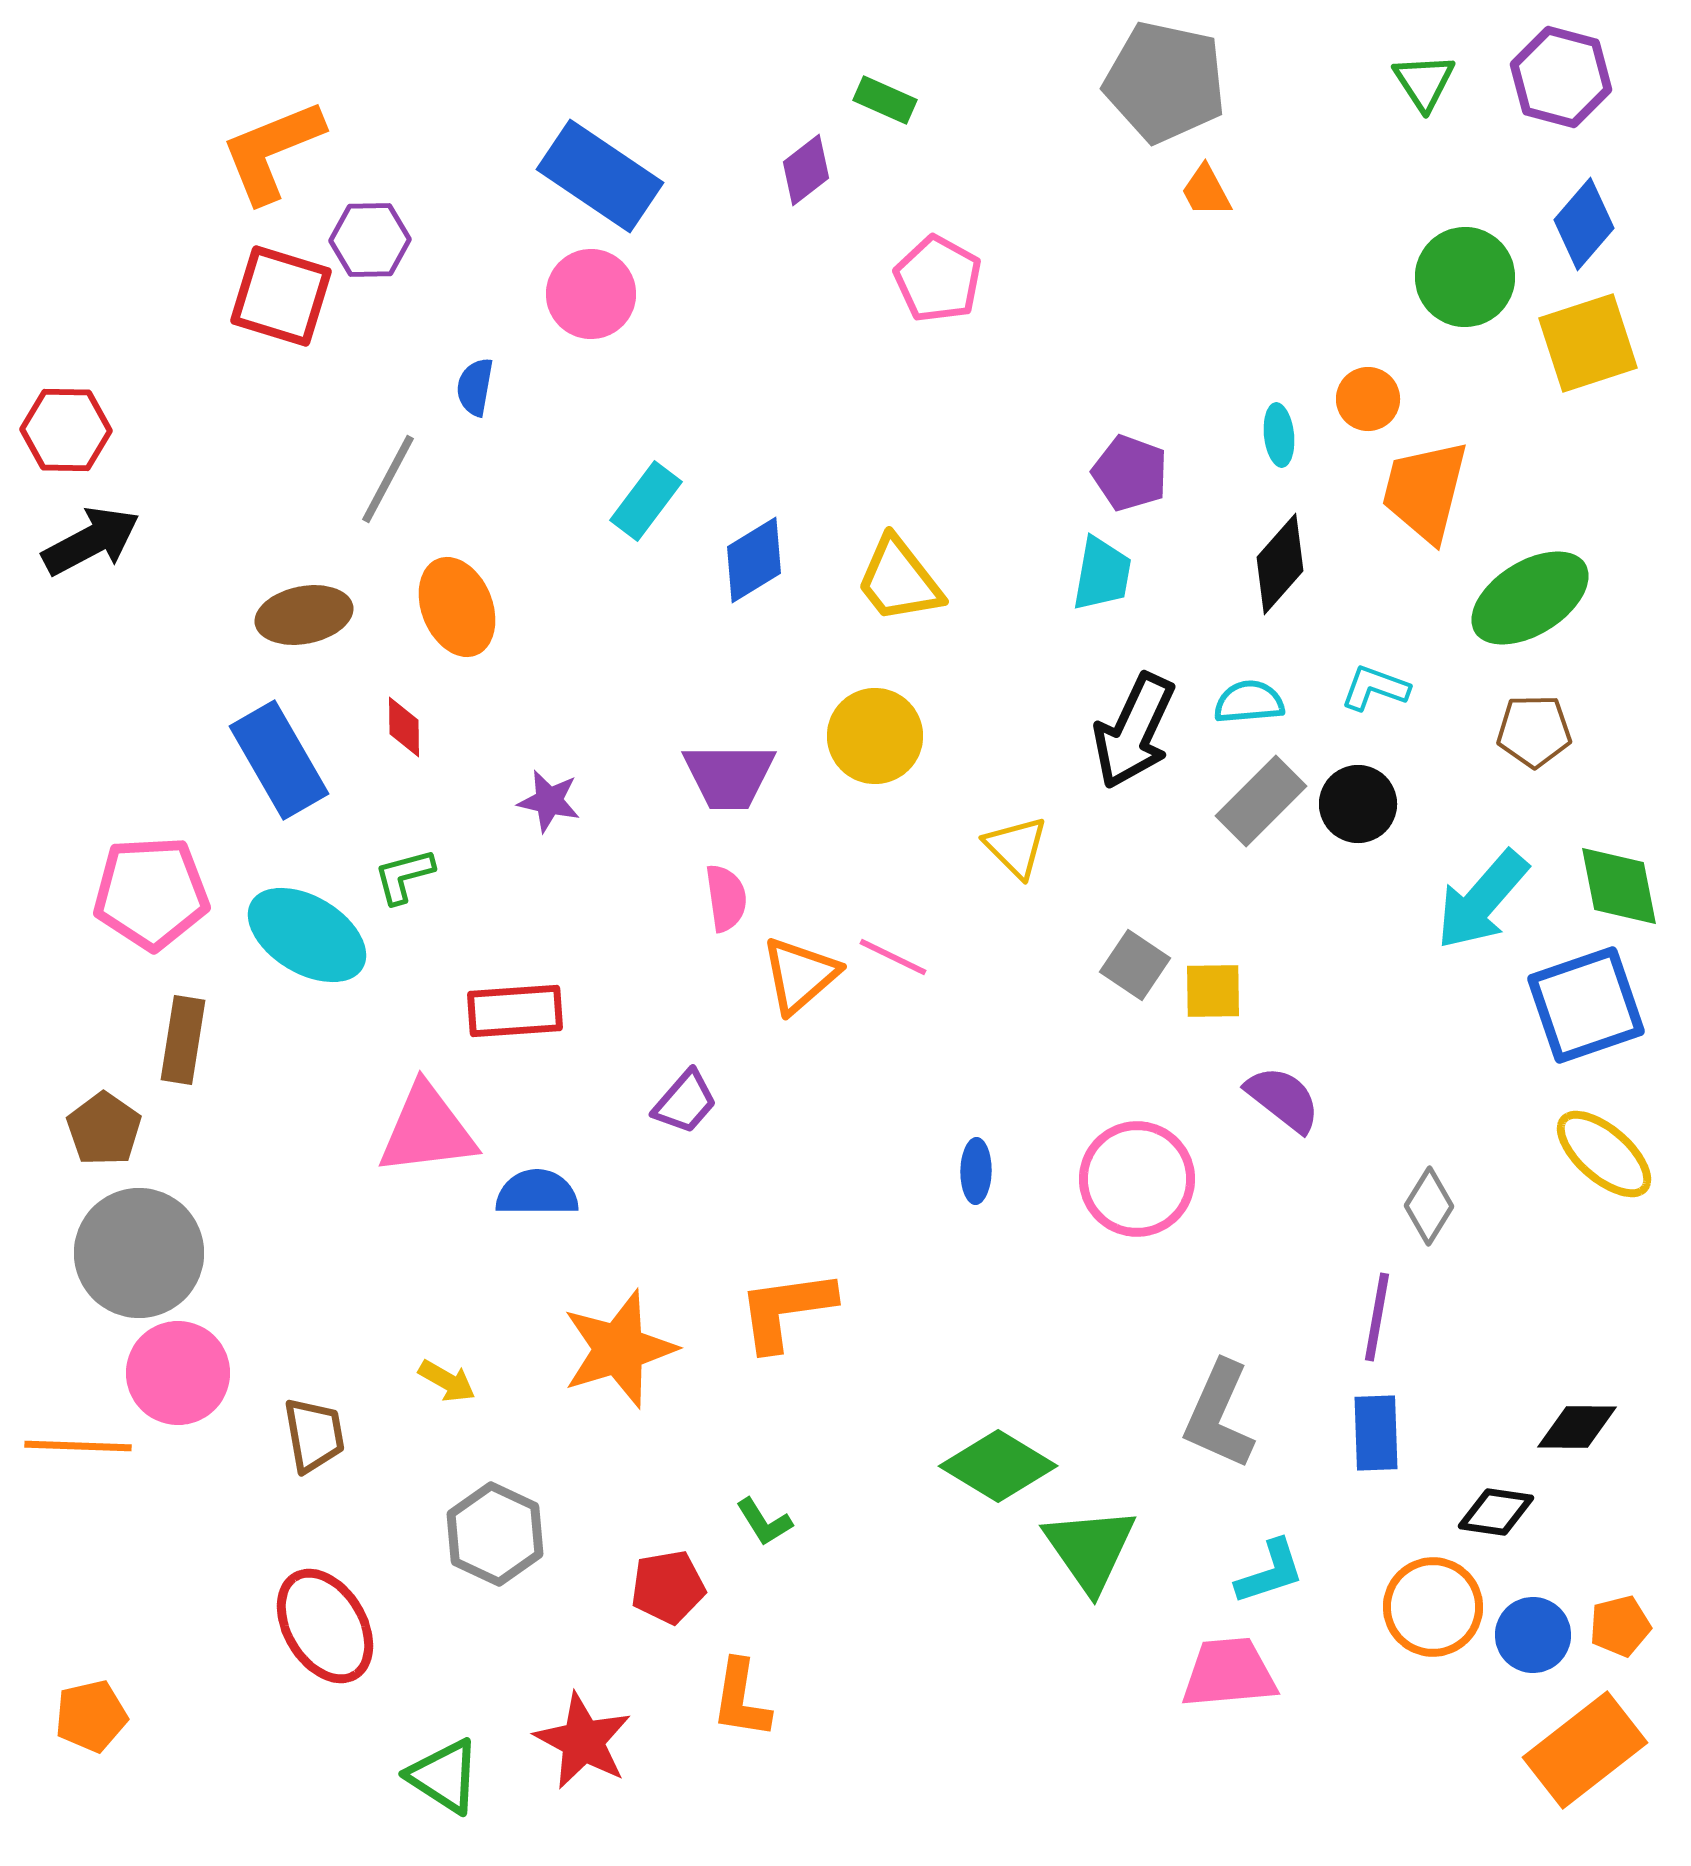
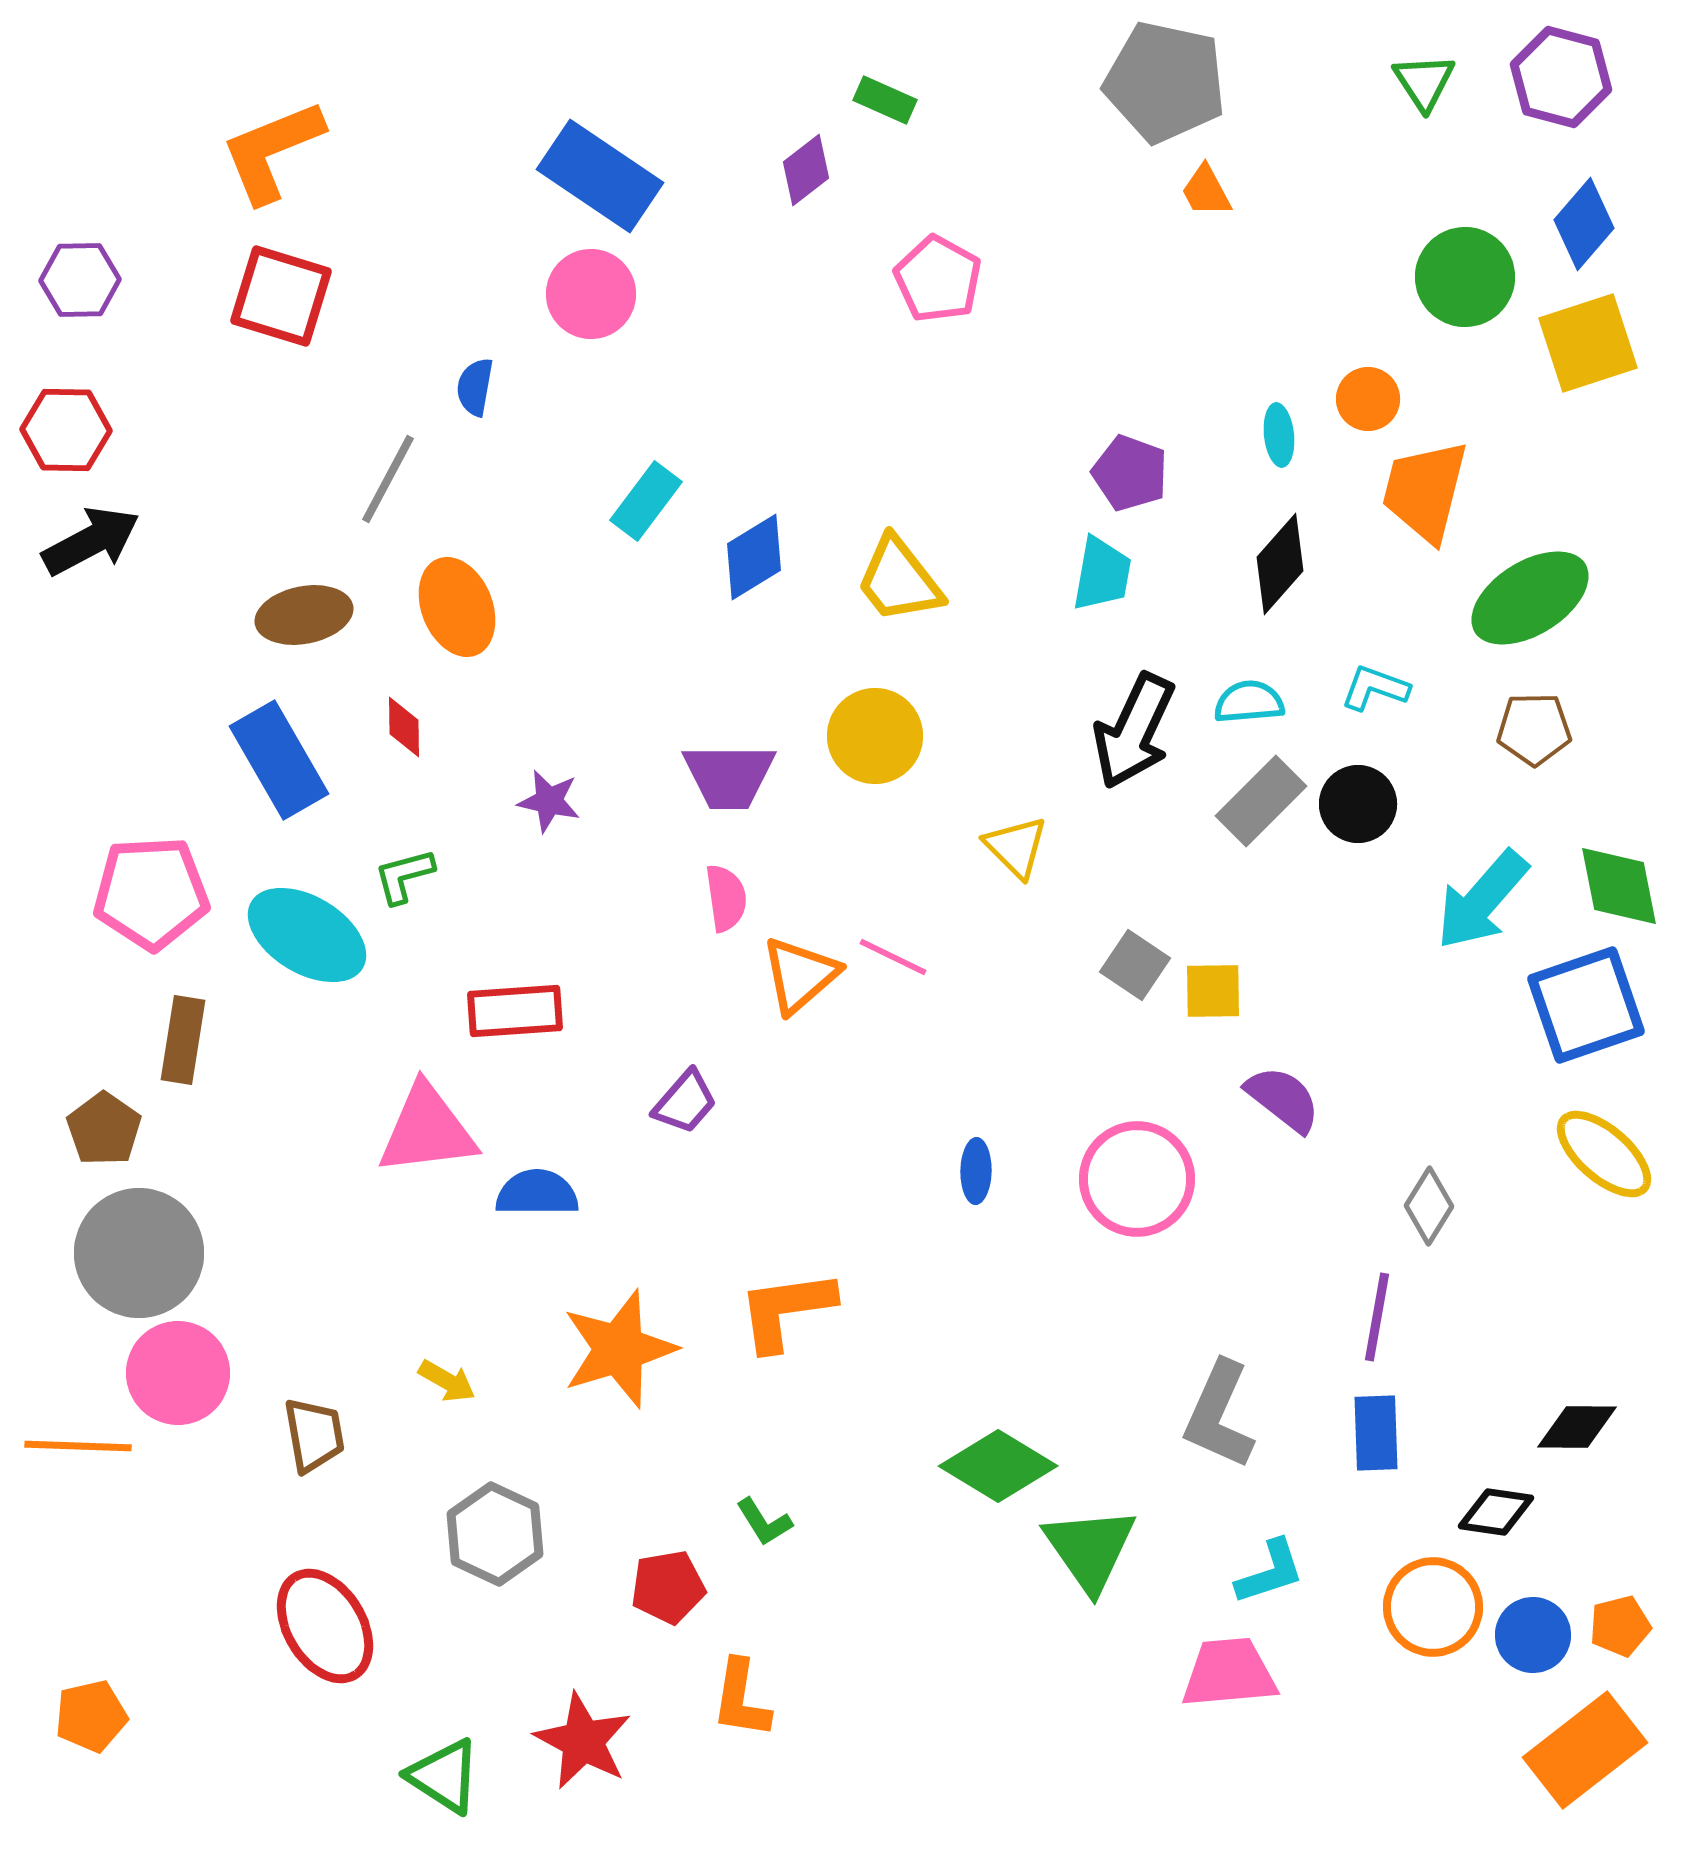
purple hexagon at (370, 240): moved 290 px left, 40 px down
blue diamond at (754, 560): moved 3 px up
brown pentagon at (1534, 731): moved 2 px up
